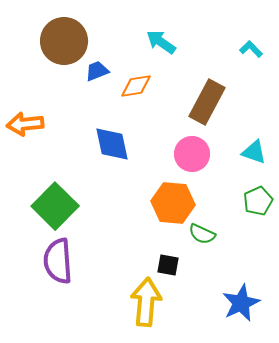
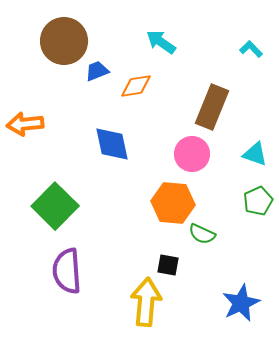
brown rectangle: moved 5 px right, 5 px down; rotated 6 degrees counterclockwise
cyan triangle: moved 1 px right, 2 px down
purple semicircle: moved 9 px right, 10 px down
